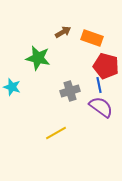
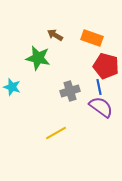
brown arrow: moved 8 px left, 3 px down; rotated 119 degrees counterclockwise
blue line: moved 2 px down
